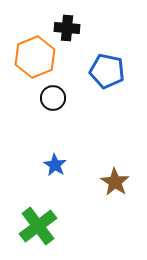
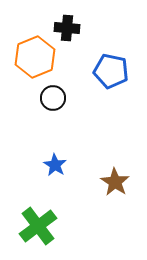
blue pentagon: moved 4 px right
